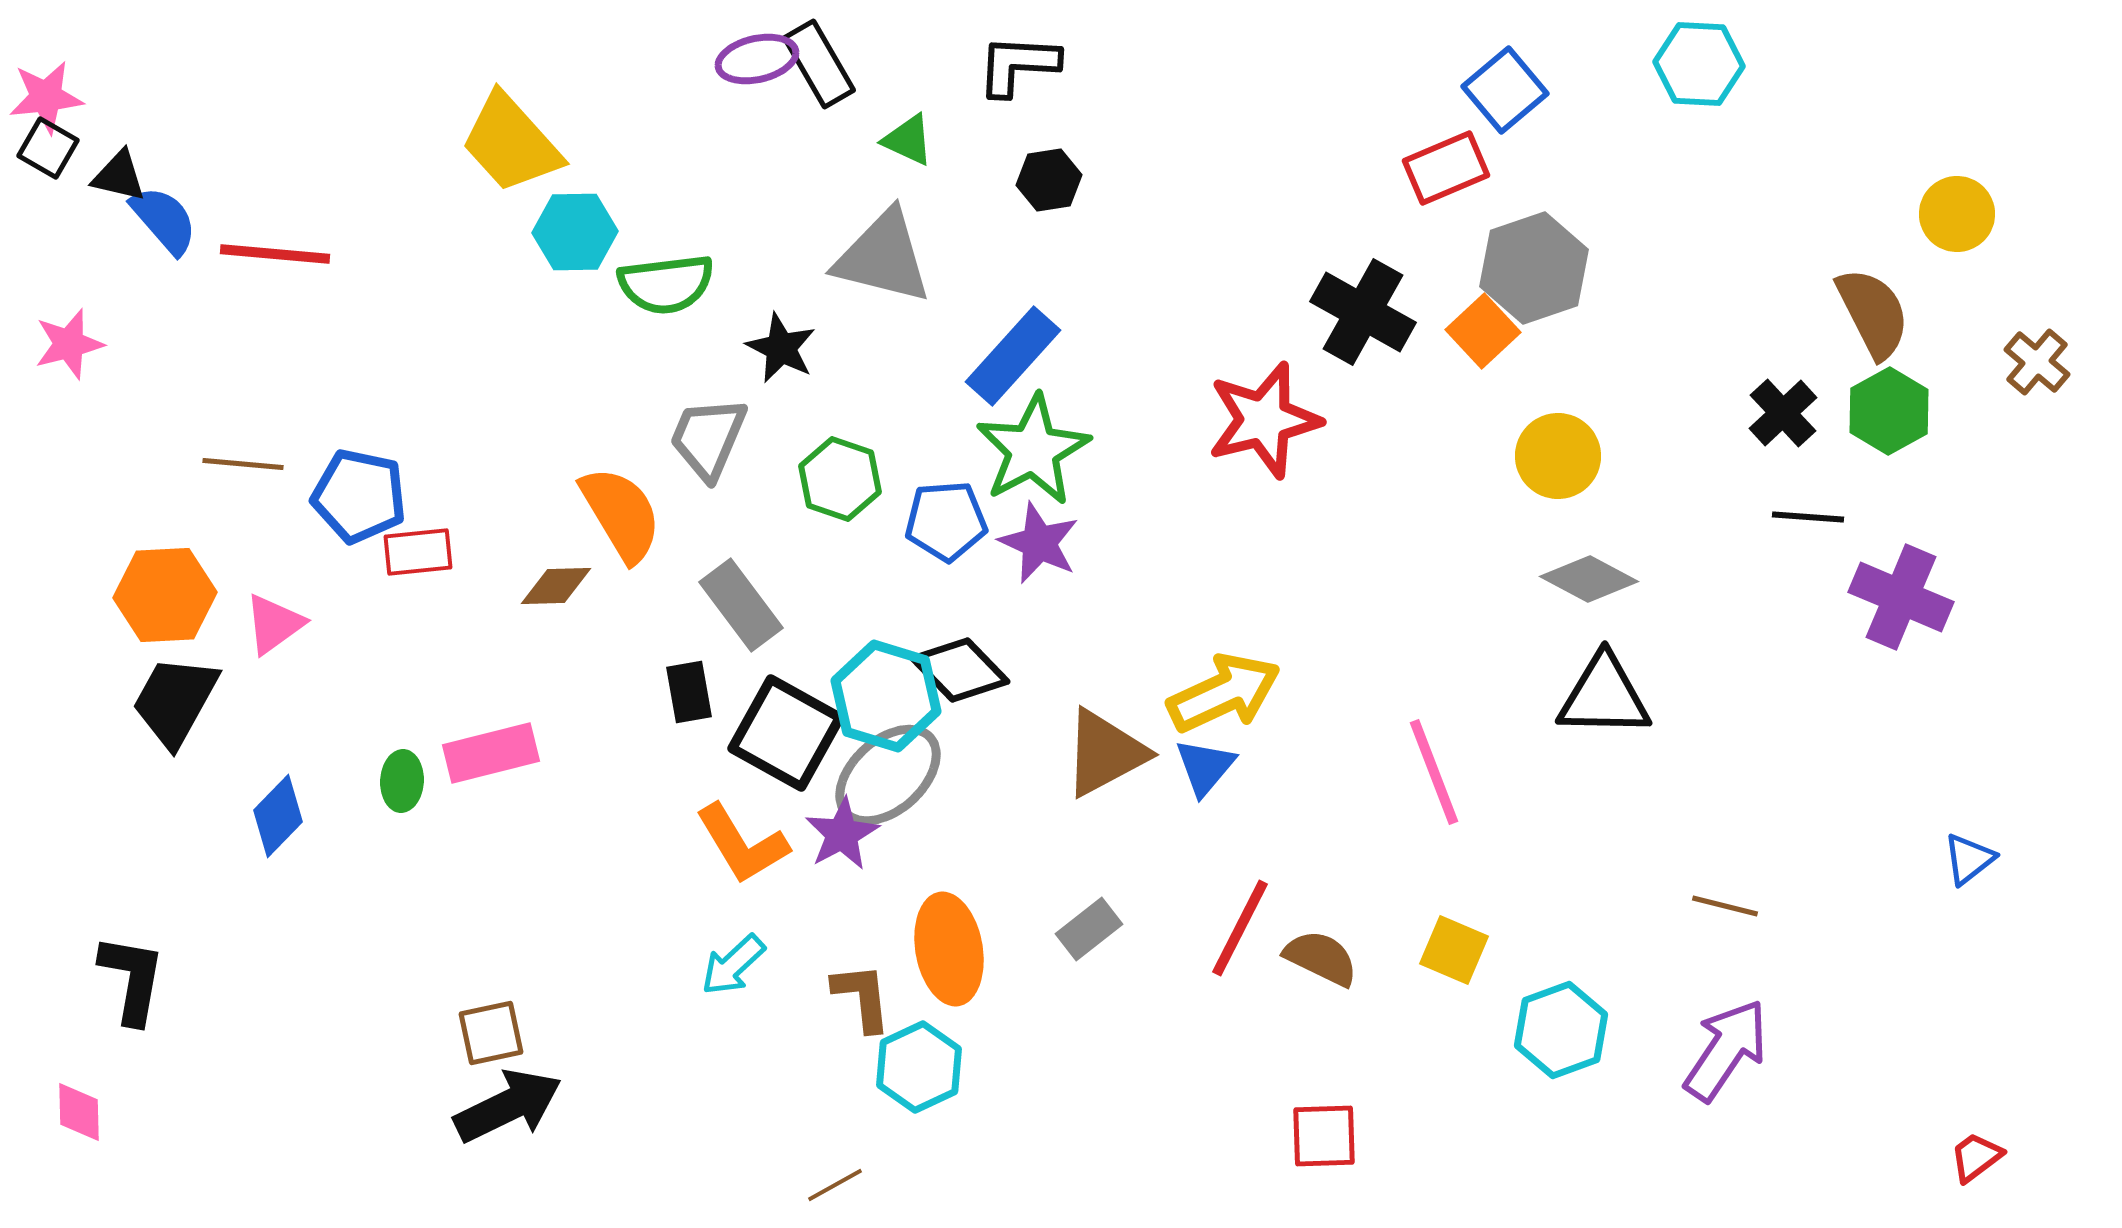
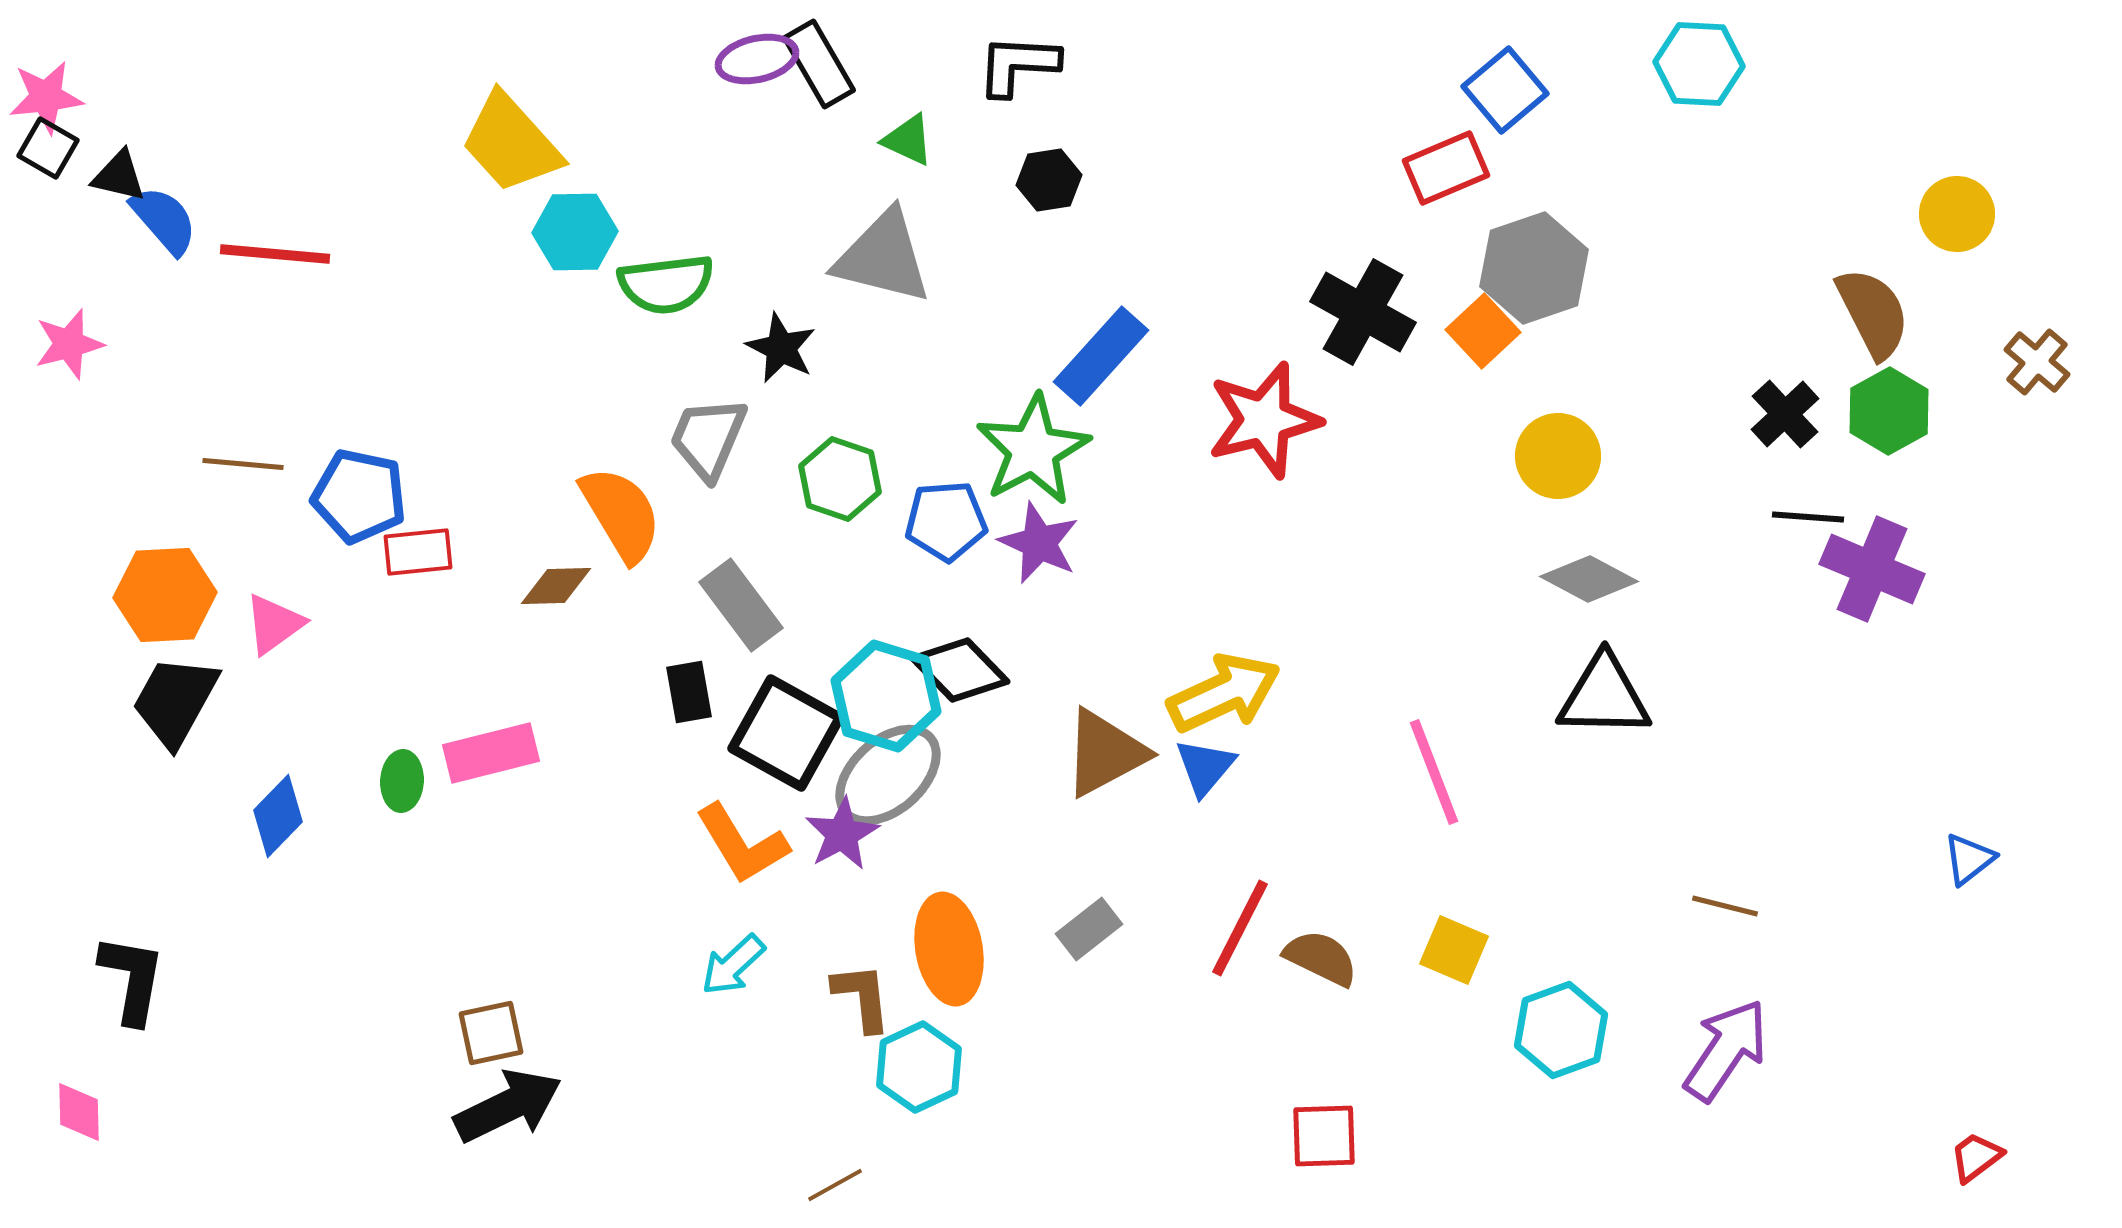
blue rectangle at (1013, 356): moved 88 px right
black cross at (1783, 413): moved 2 px right, 1 px down
purple cross at (1901, 597): moved 29 px left, 28 px up
